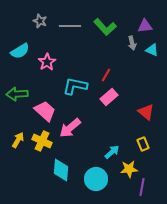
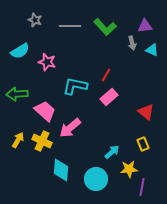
gray star: moved 5 px left, 1 px up
pink star: rotated 24 degrees counterclockwise
